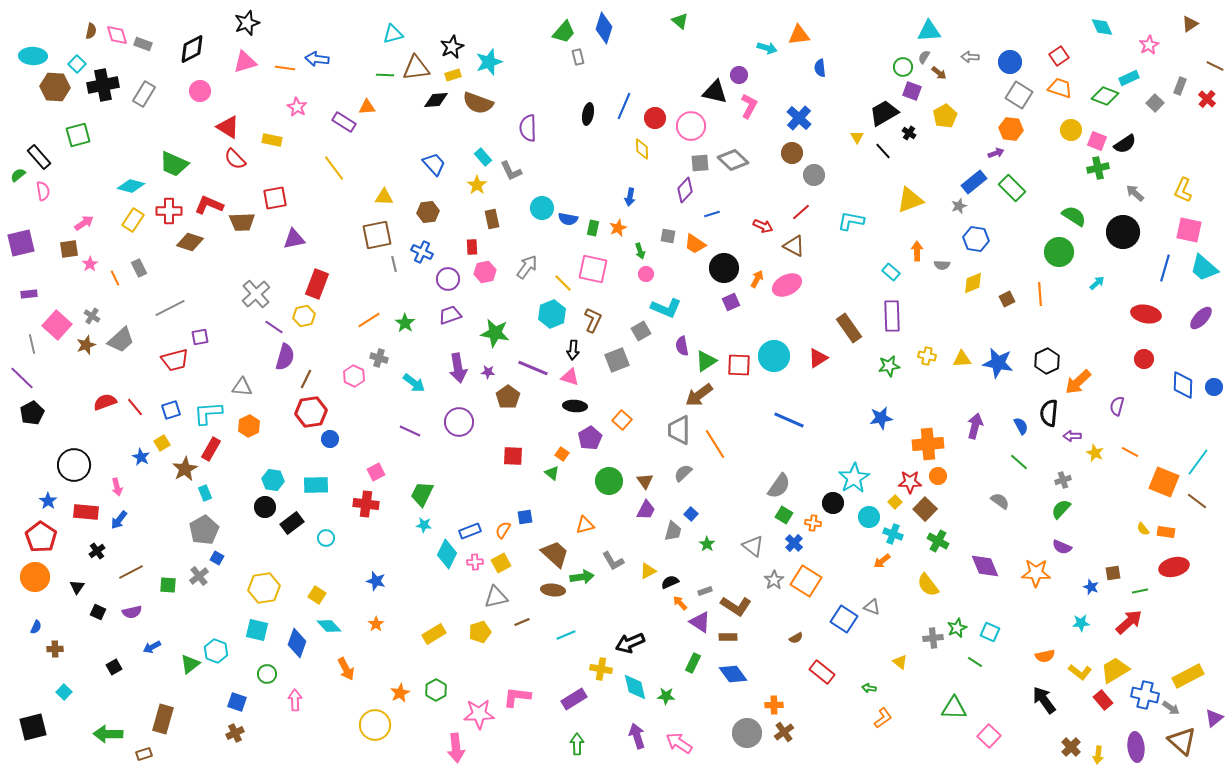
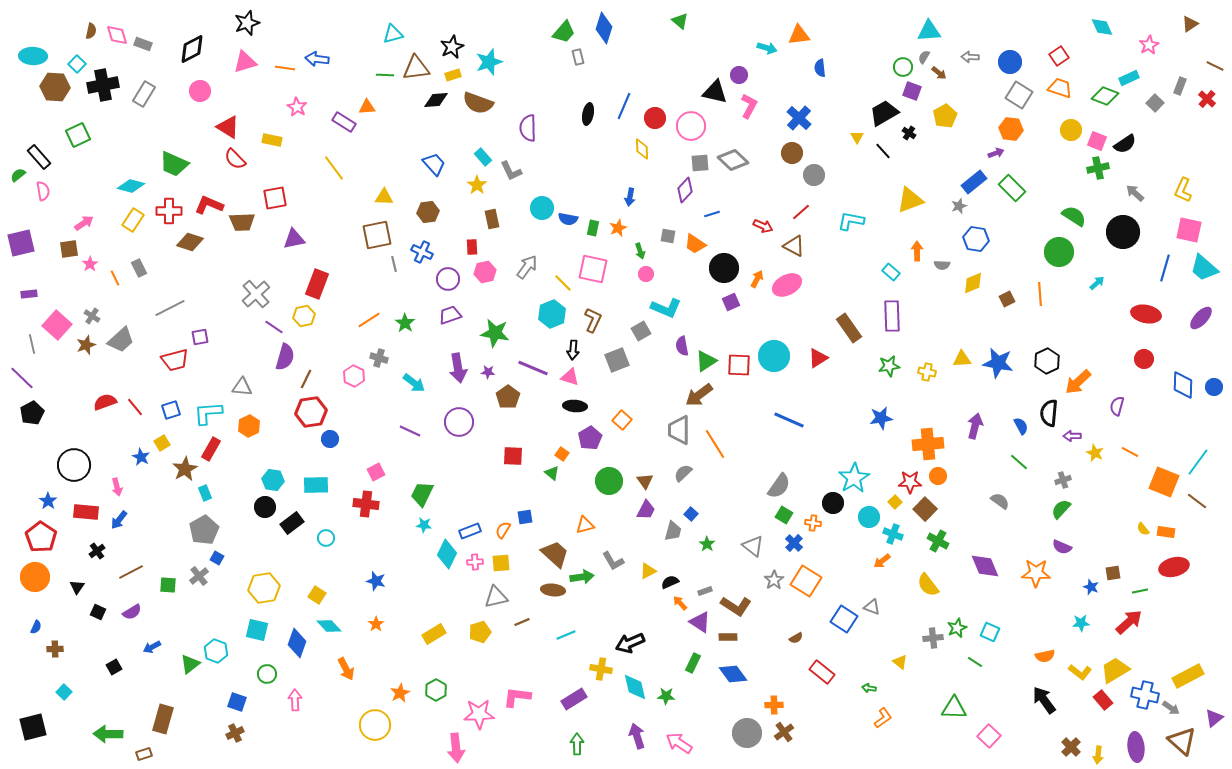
green square at (78, 135): rotated 10 degrees counterclockwise
yellow cross at (927, 356): moved 16 px down
yellow square at (501, 563): rotated 24 degrees clockwise
purple semicircle at (132, 612): rotated 18 degrees counterclockwise
